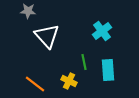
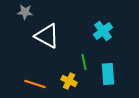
gray star: moved 3 px left, 1 px down
cyan cross: moved 1 px right
white triangle: rotated 20 degrees counterclockwise
cyan rectangle: moved 4 px down
orange line: rotated 20 degrees counterclockwise
